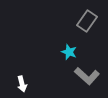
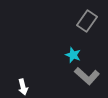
cyan star: moved 4 px right, 3 px down
white arrow: moved 1 px right, 3 px down
